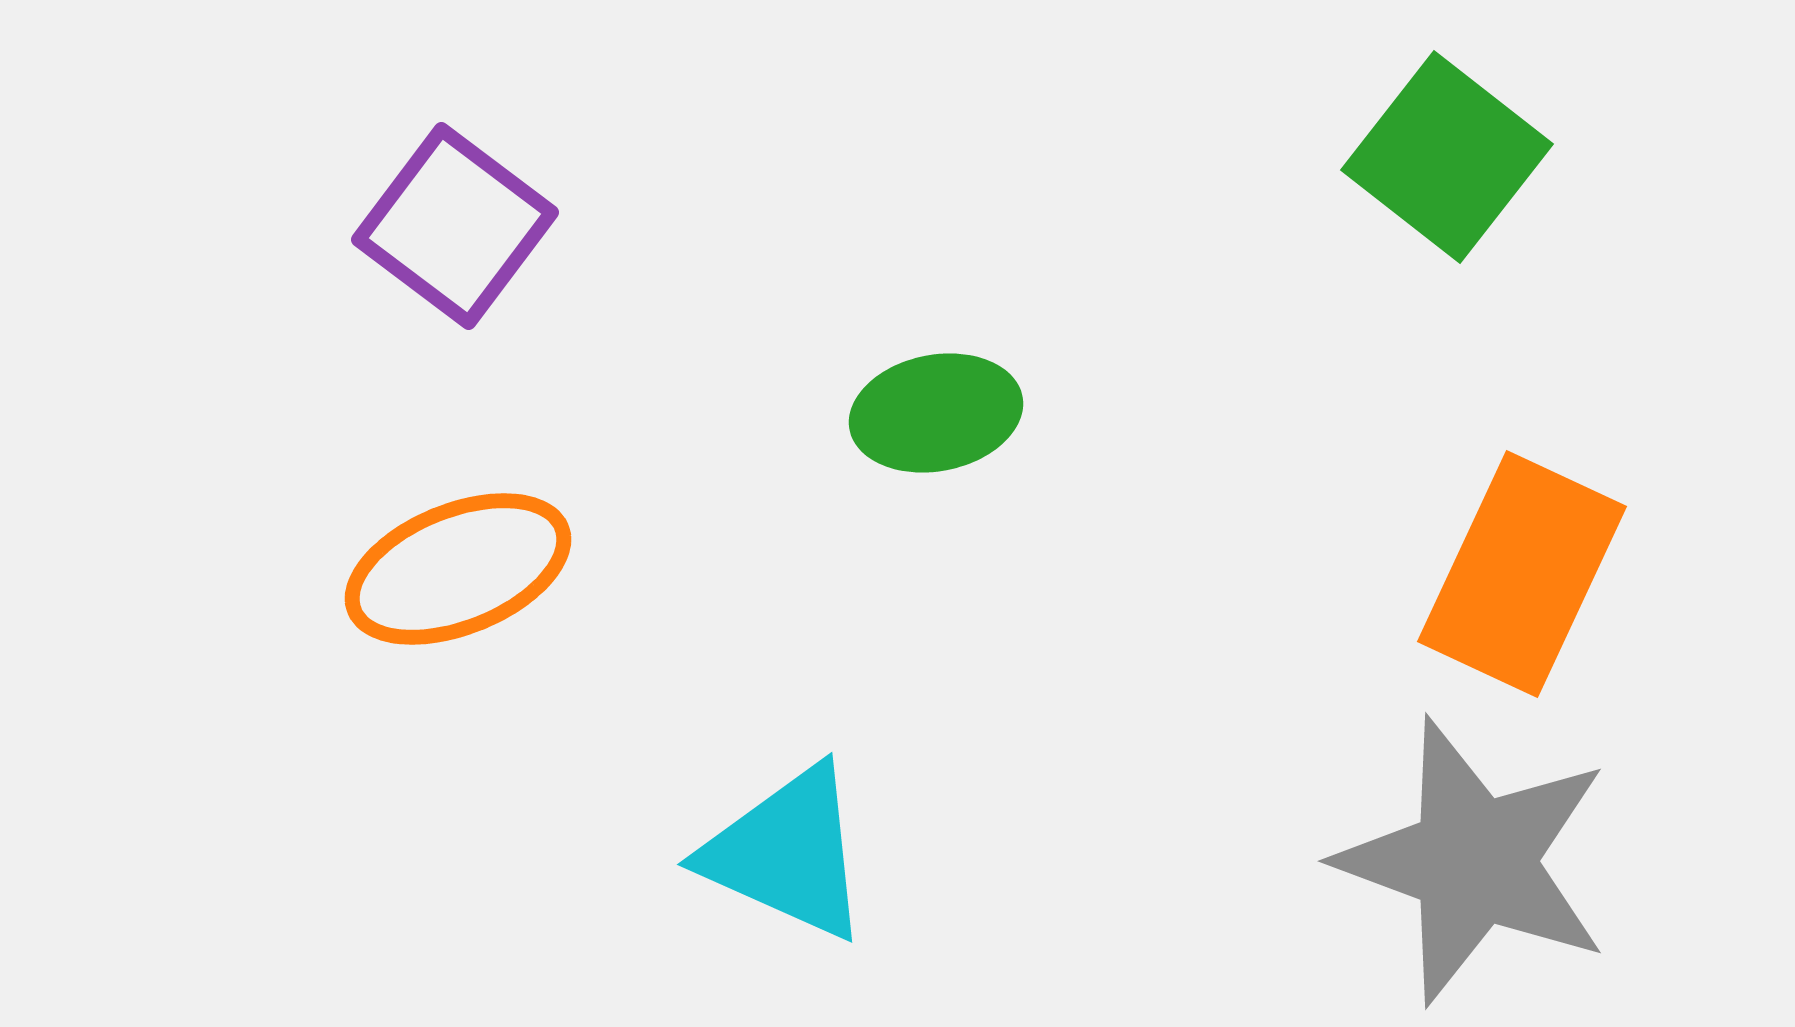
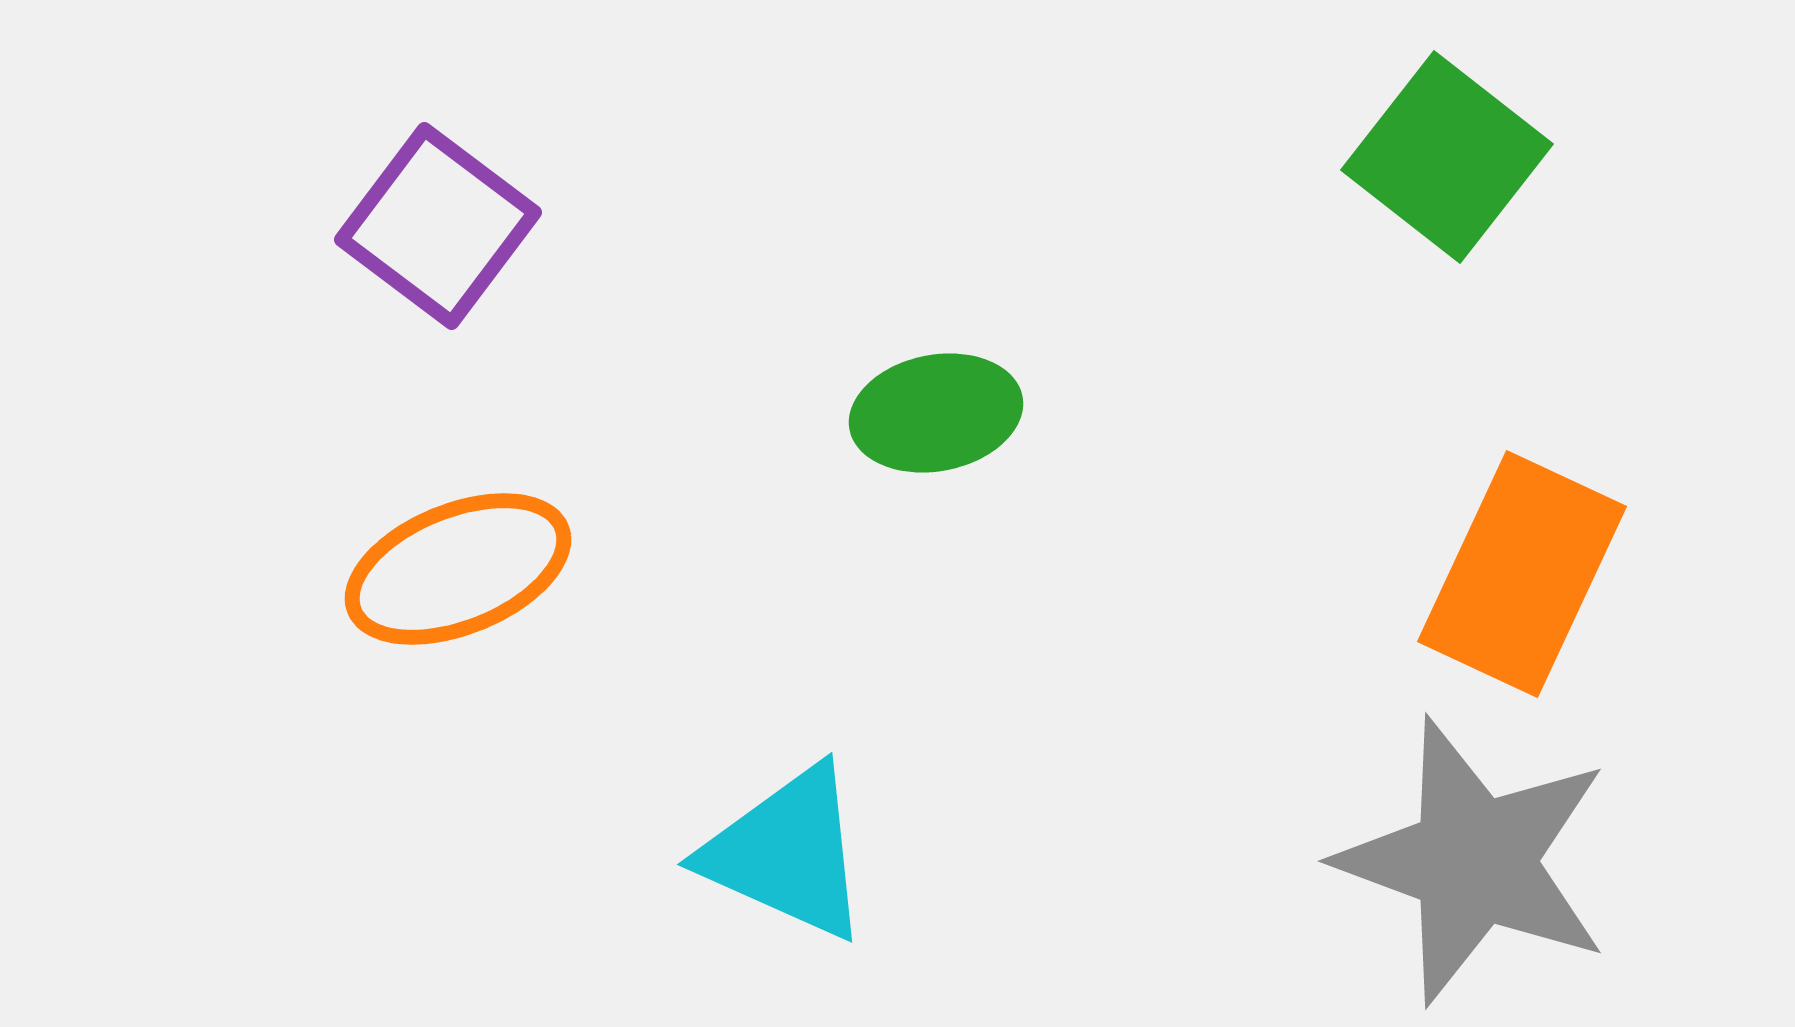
purple square: moved 17 px left
